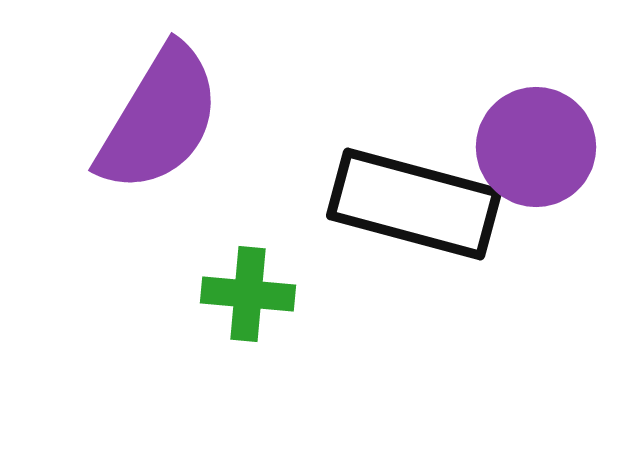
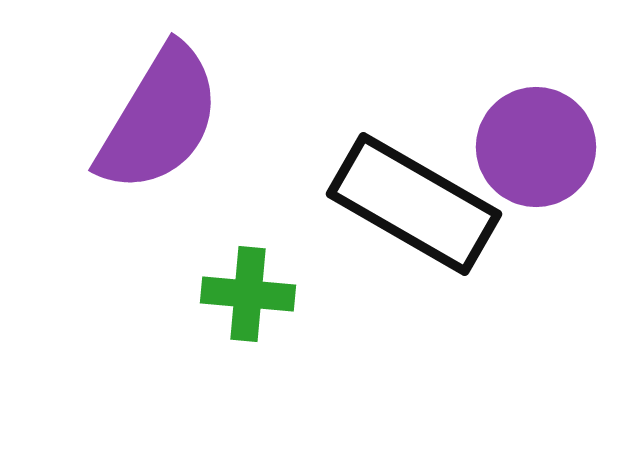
black rectangle: rotated 15 degrees clockwise
